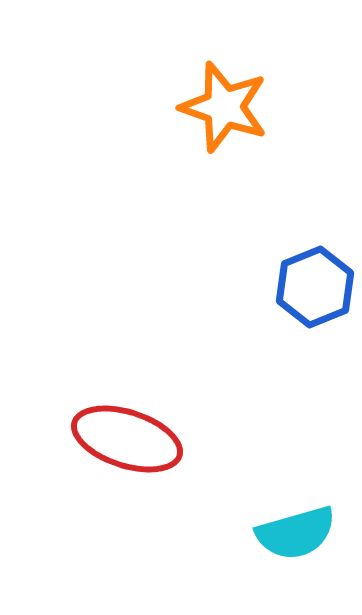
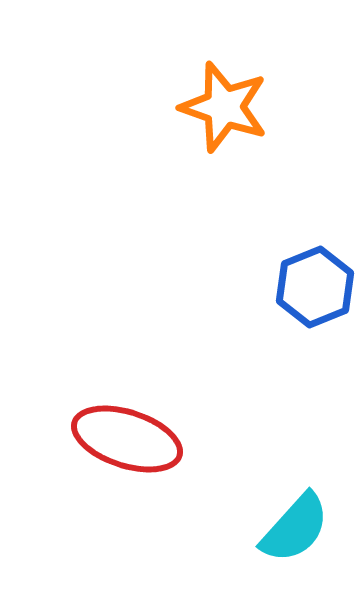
cyan semicircle: moved 1 px left, 5 px up; rotated 32 degrees counterclockwise
